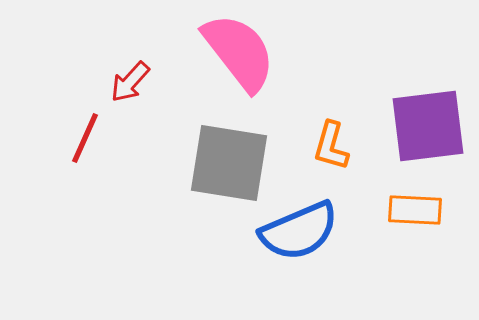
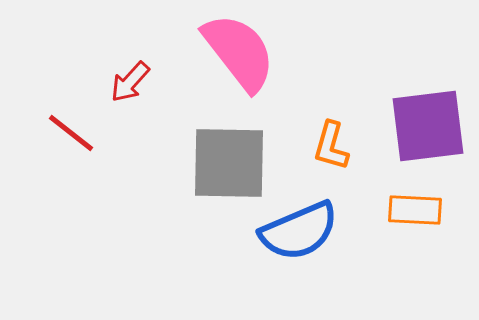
red line: moved 14 px left, 5 px up; rotated 76 degrees counterclockwise
gray square: rotated 8 degrees counterclockwise
